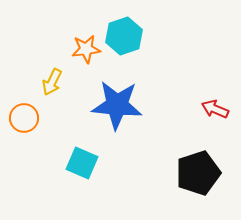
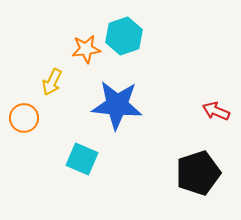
red arrow: moved 1 px right, 2 px down
cyan square: moved 4 px up
